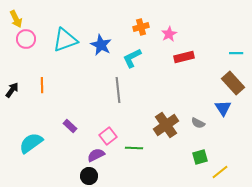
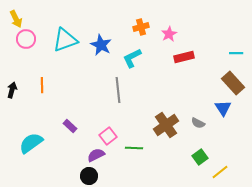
black arrow: rotated 21 degrees counterclockwise
green square: rotated 21 degrees counterclockwise
